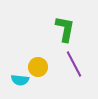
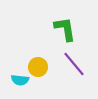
green L-shape: rotated 20 degrees counterclockwise
purple line: rotated 12 degrees counterclockwise
